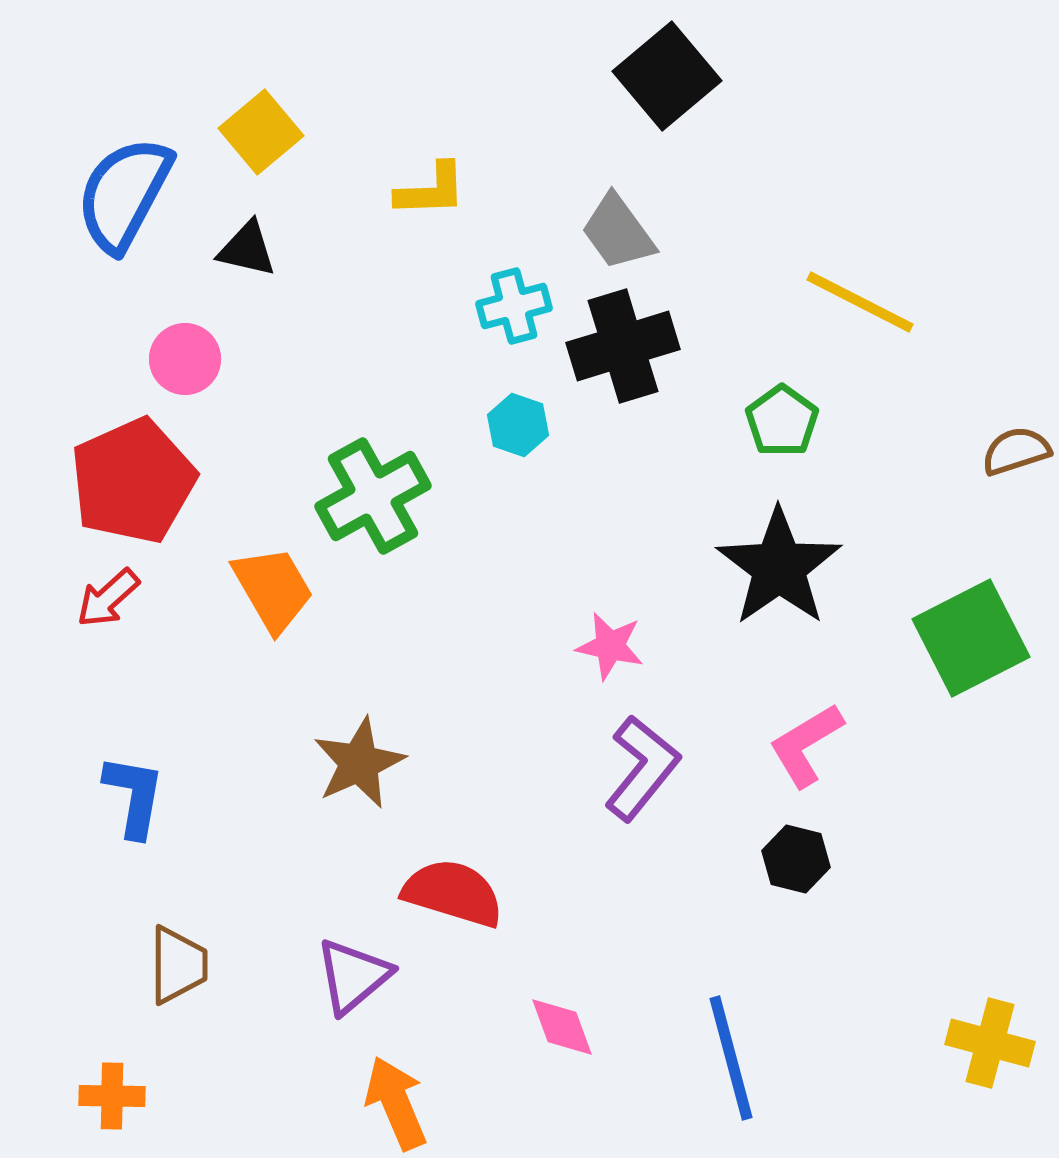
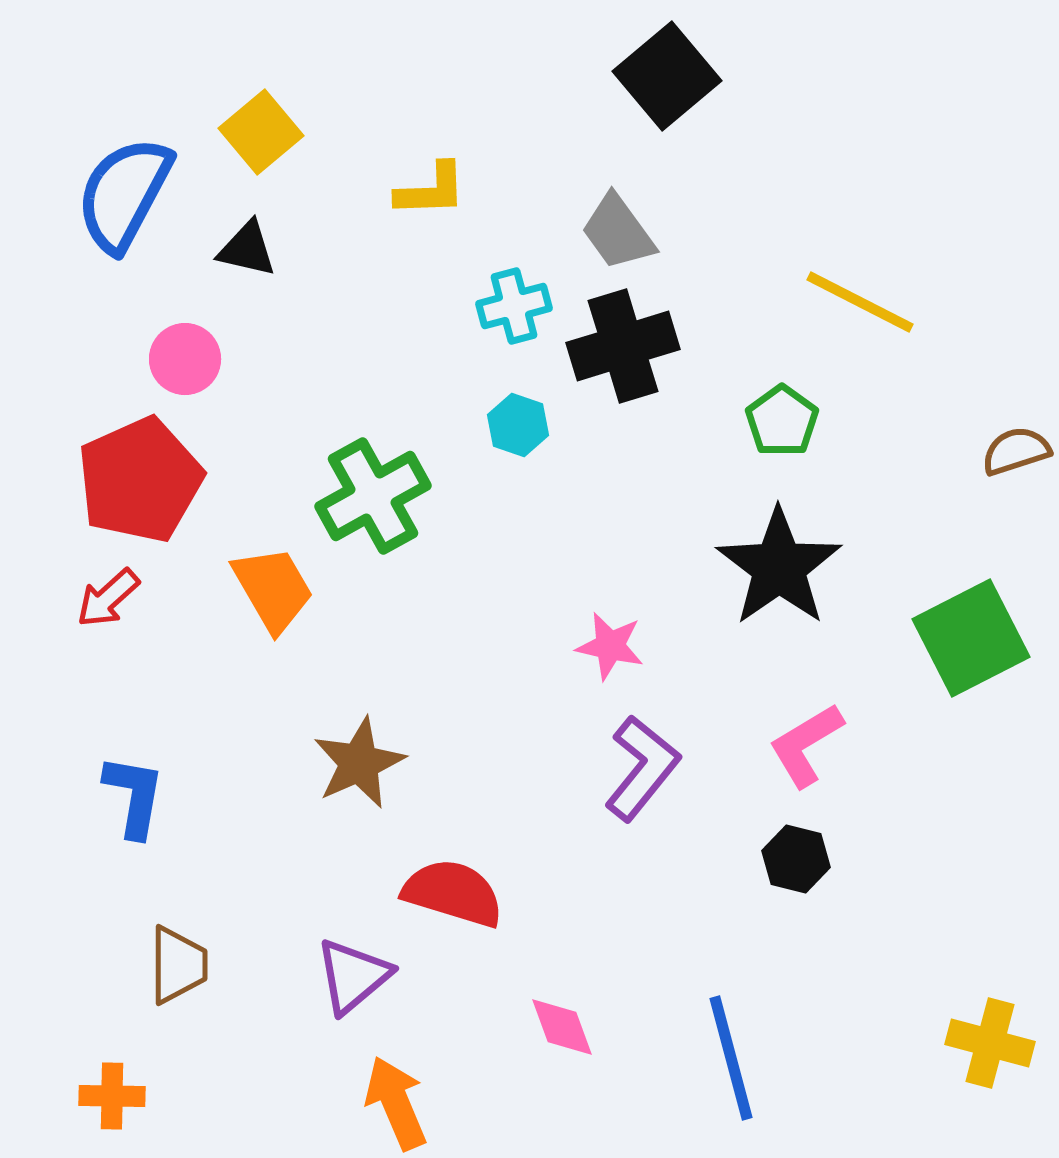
red pentagon: moved 7 px right, 1 px up
